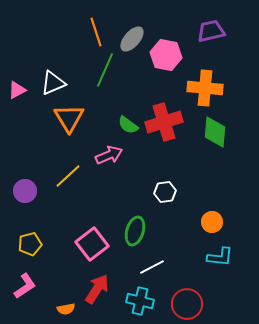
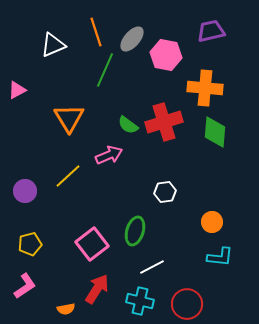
white triangle: moved 38 px up
